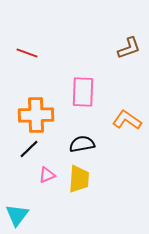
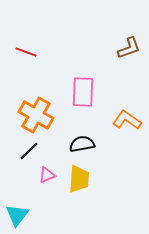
red line: moved 1 px left, 1 px up
orange cross: rotated 32 degrees clockwise
black line: moved 2 px down
